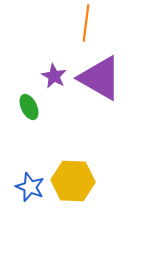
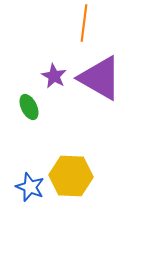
orange line: moved 2 px left
yellow hexagon: moved 2 px left, 5 px up
